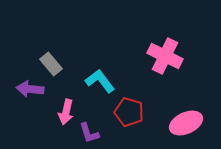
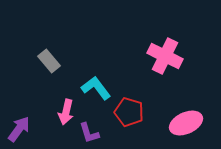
gray rectangle: moved 2 px left, 3 px up
cyan L-shape: moved 4 px left, 7 px down
purple arrow: moved 11 px left, 40 px down; rotated 120 degrees clockwise
